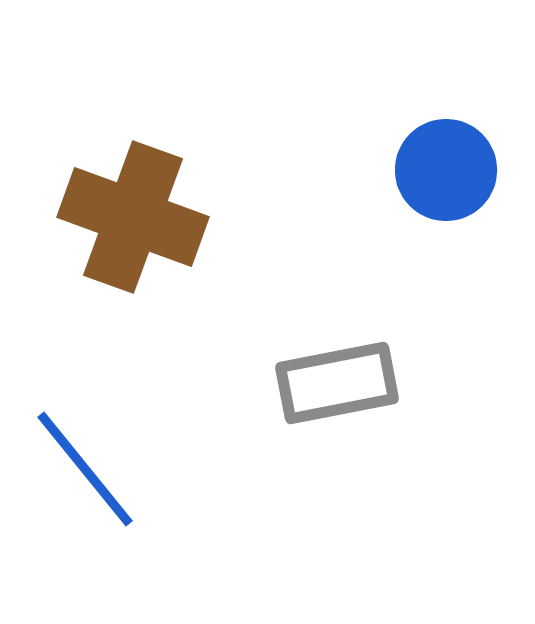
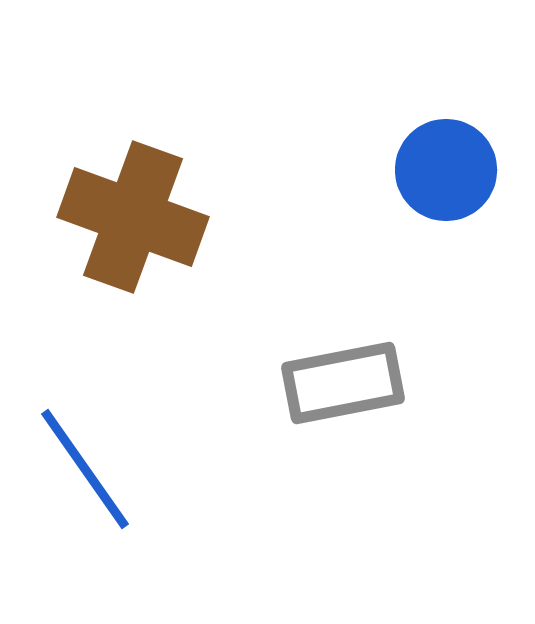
gray rectangle: moved 6 px right
blue line: rotated 4 degrees clockwise
